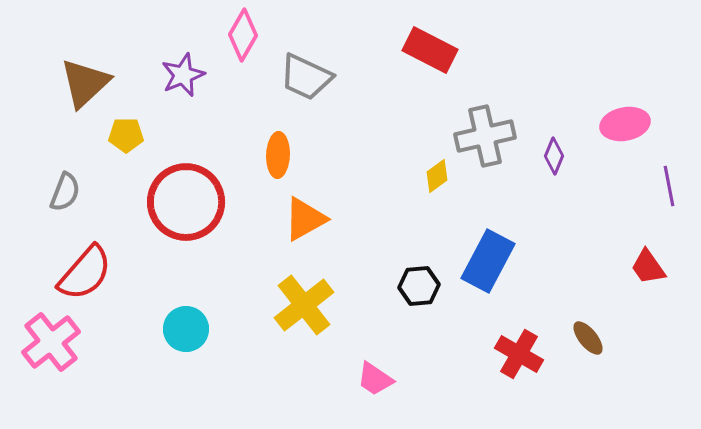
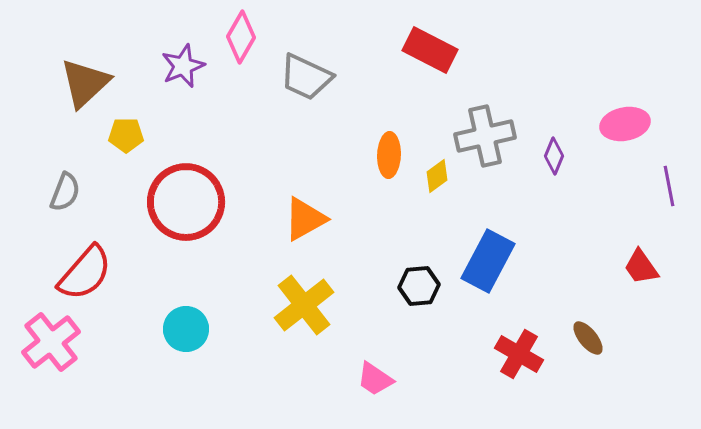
pink diamond: moved 2 px left, 2 px down
purple star: moved 9 px up
orange ellipse: moved 111 px right
red trapezoid: moved 7 px left
